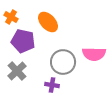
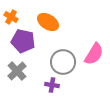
orange ellipse: rotated 15 degrees counterclockwise
pink semicircle: rotated 60 degrees counterclockwise
